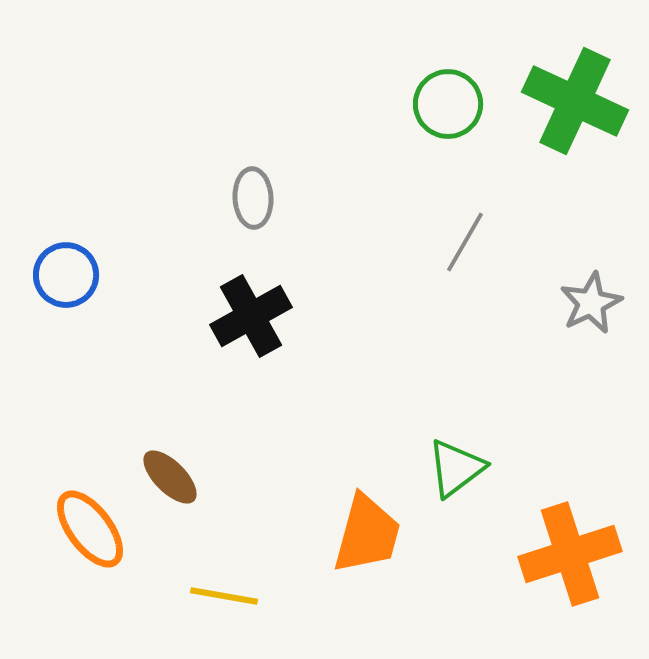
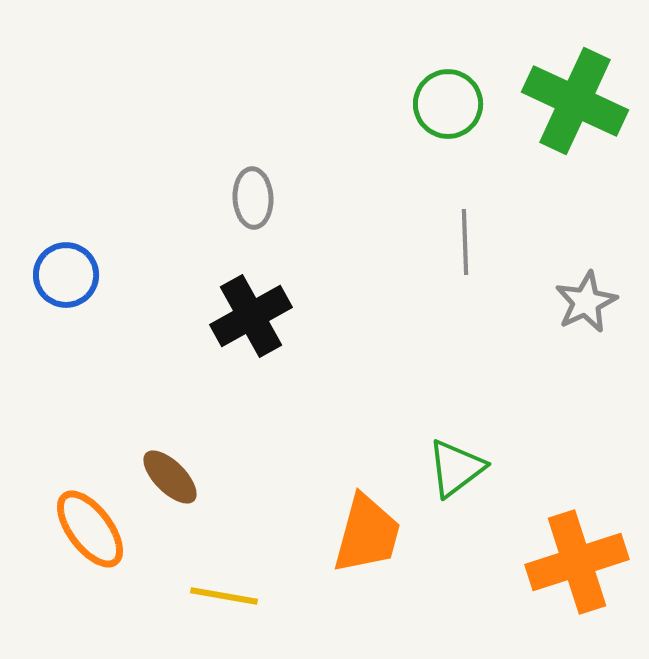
gray line: rotated 32 degrees counterclockwise
gray star: moved 5 px left, 1 px up
orange cross: moved 7 px right, 8 px down
